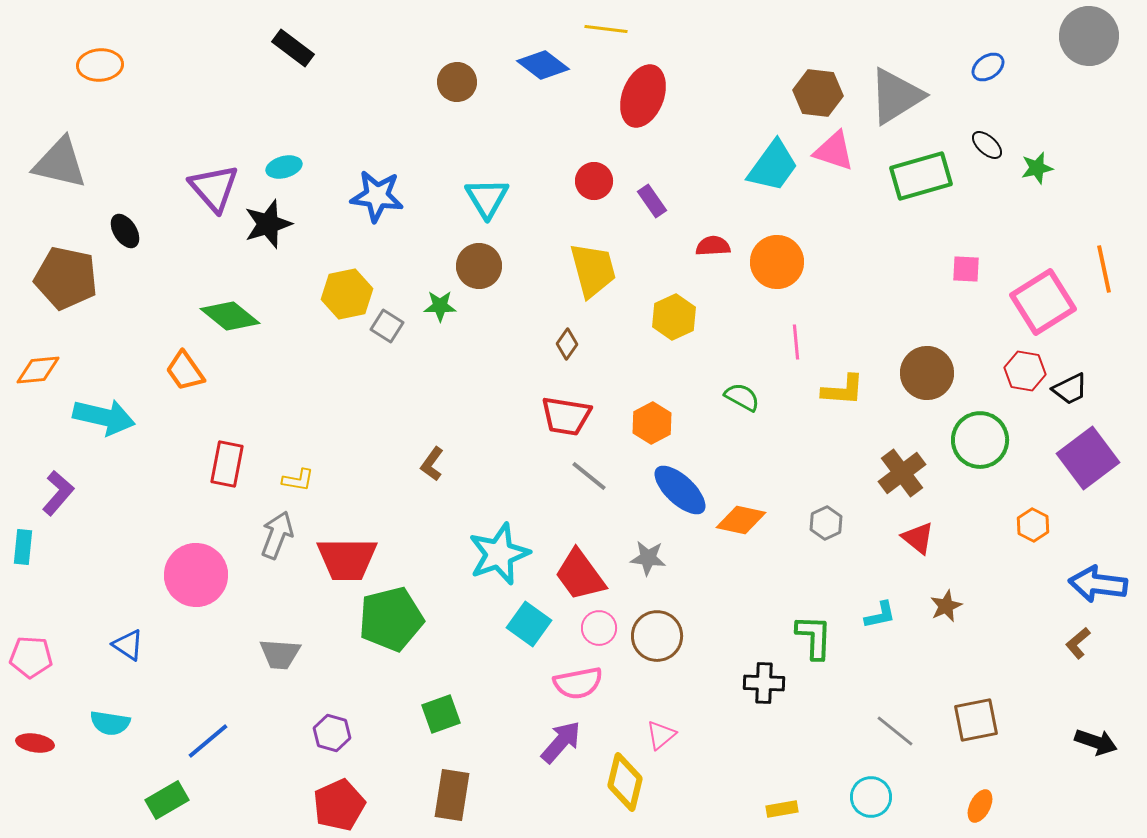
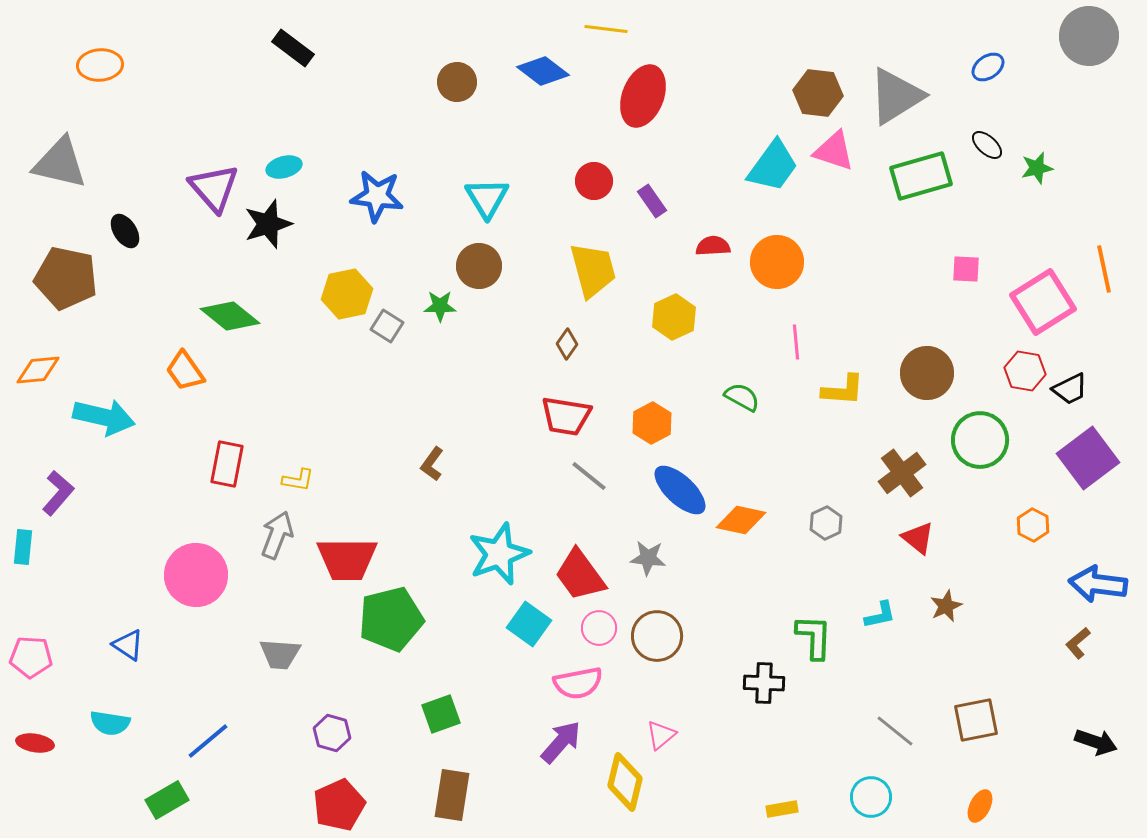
blue diamond at (543, 65): moved 6 px down
